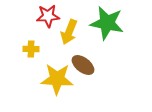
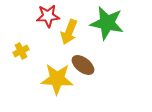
yellow cross: moved 10 px left, 2 px down; rotated 28 degrees counterclockwise
